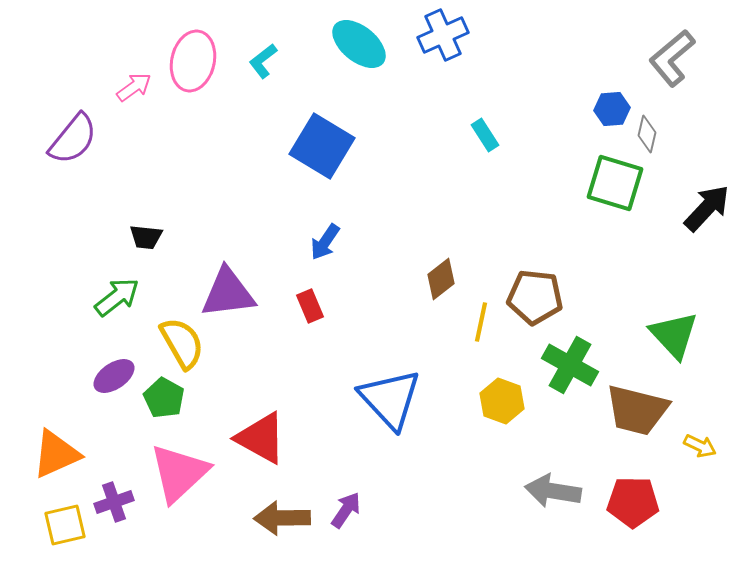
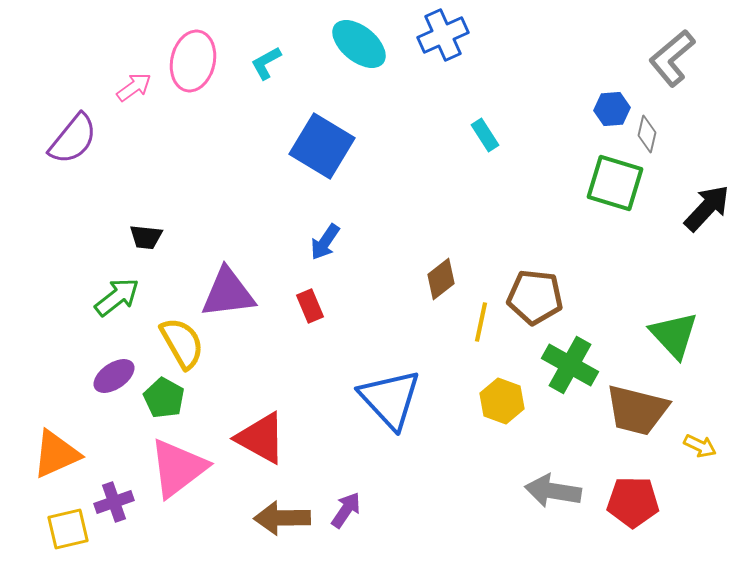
cyan L-shape: moved 3 px right, 2 px down; rotated 9 degrees clockwise
pink triangle: moved 1 px left, 5 px up; rotated 6 degrees clockwise
yellow square: moved 3 px right, 4 px down
